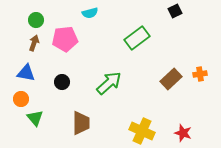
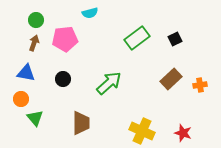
black square: moved 28 px down
orange cross: moved 11 px down
black circle: moved 1 px right, 3 px up
